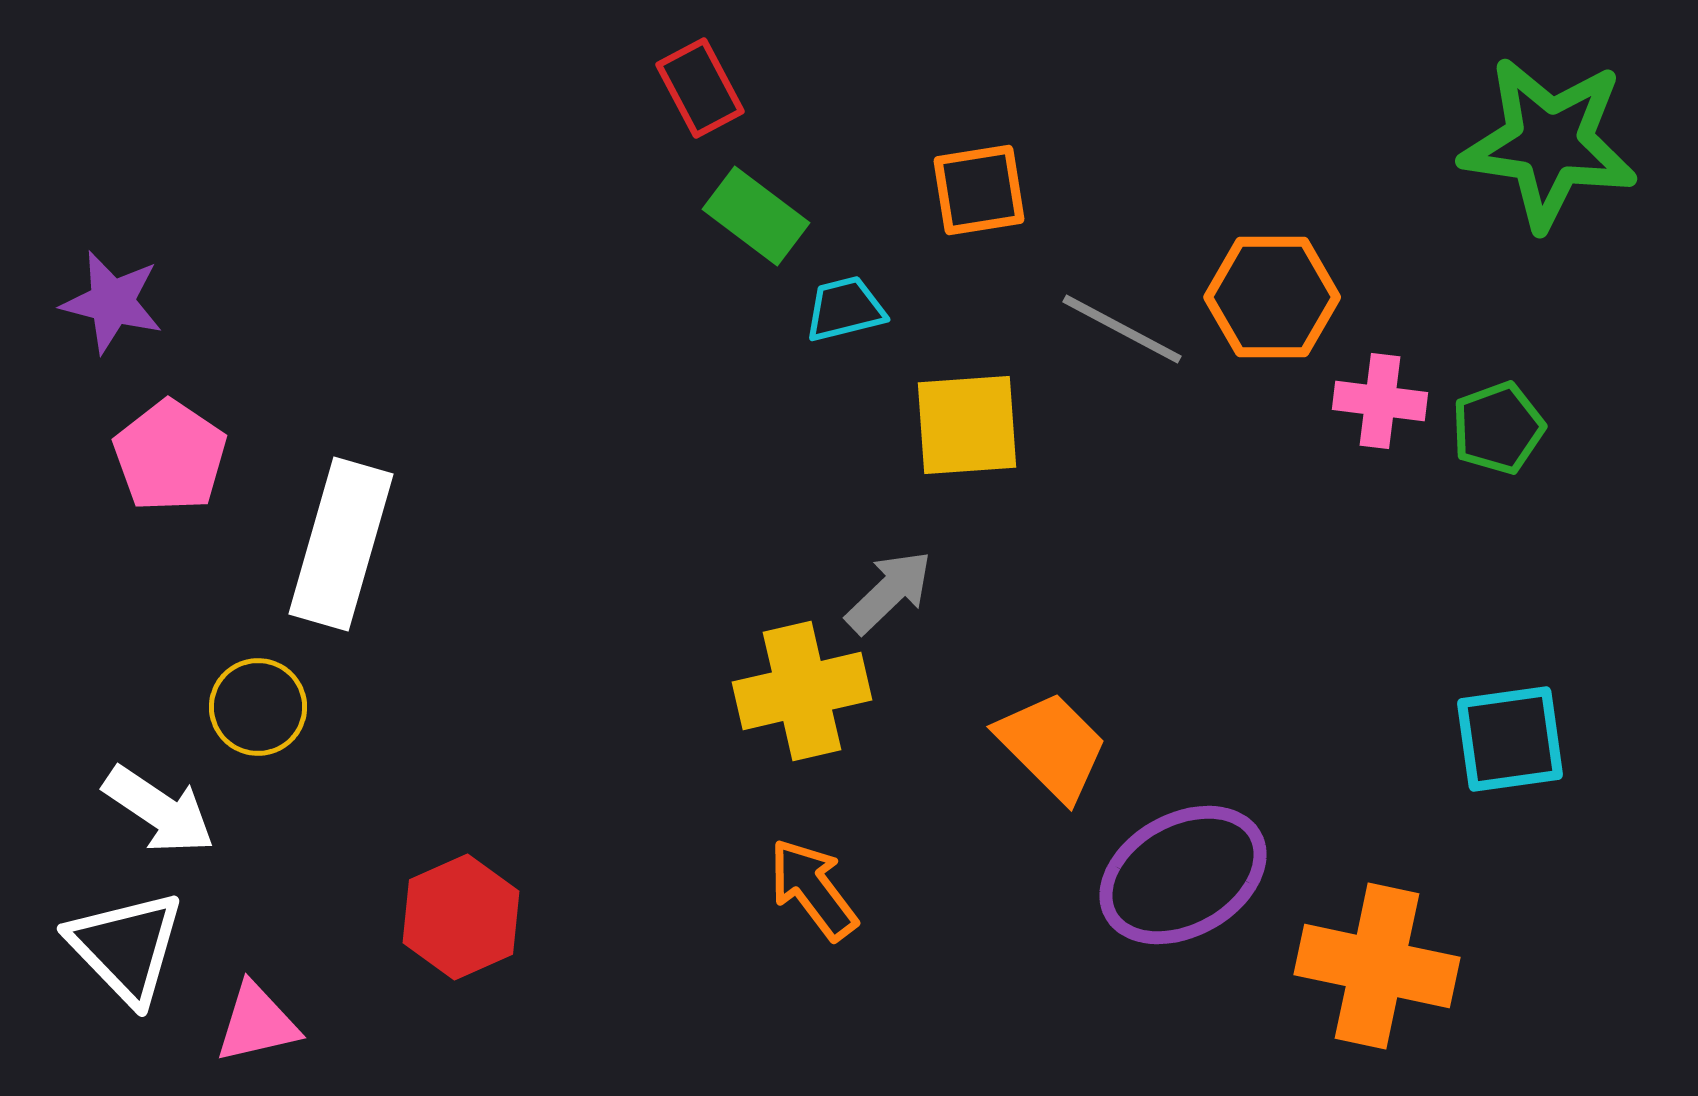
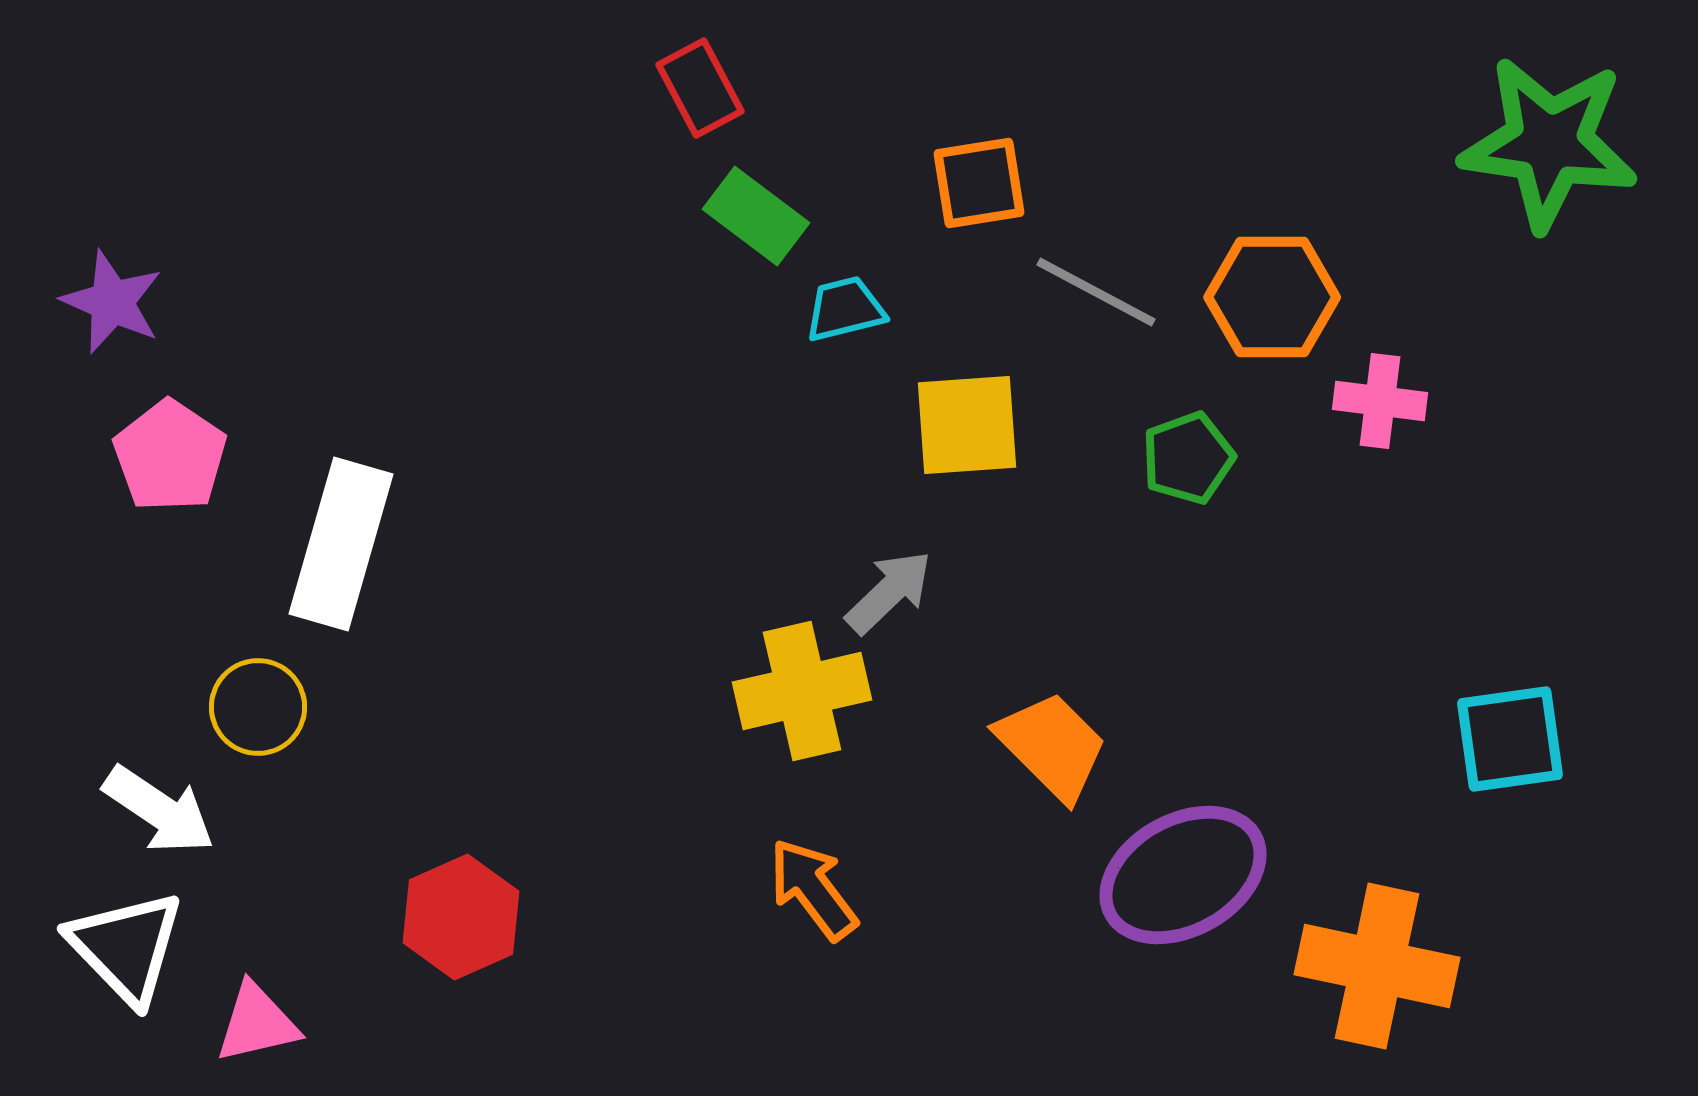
orange square: moved 7 px up
purple star: rotated 10 degrees clockwise
gray line: moved 26 px left, 37 px up
green pentagon: moved 310 px left, 30 px down
